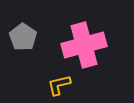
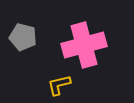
gray pentagon: rotated 20 degrees counterclockwise
